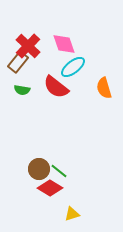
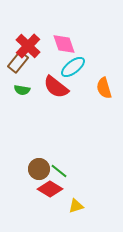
red diamond: moved 1 px down
yellow triangle: moved 4 px right, 8 px up
